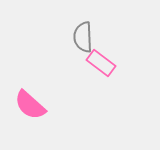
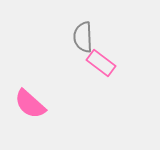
pink semicircle: moved 1 px up
